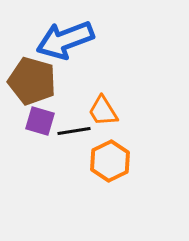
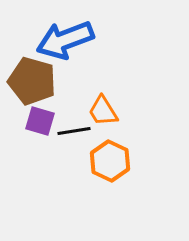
orange hexagon: rotated 9 degrees counterclockwise
